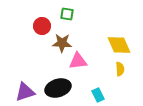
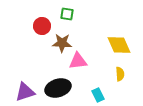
yellow semicircle: moved 5 px down
